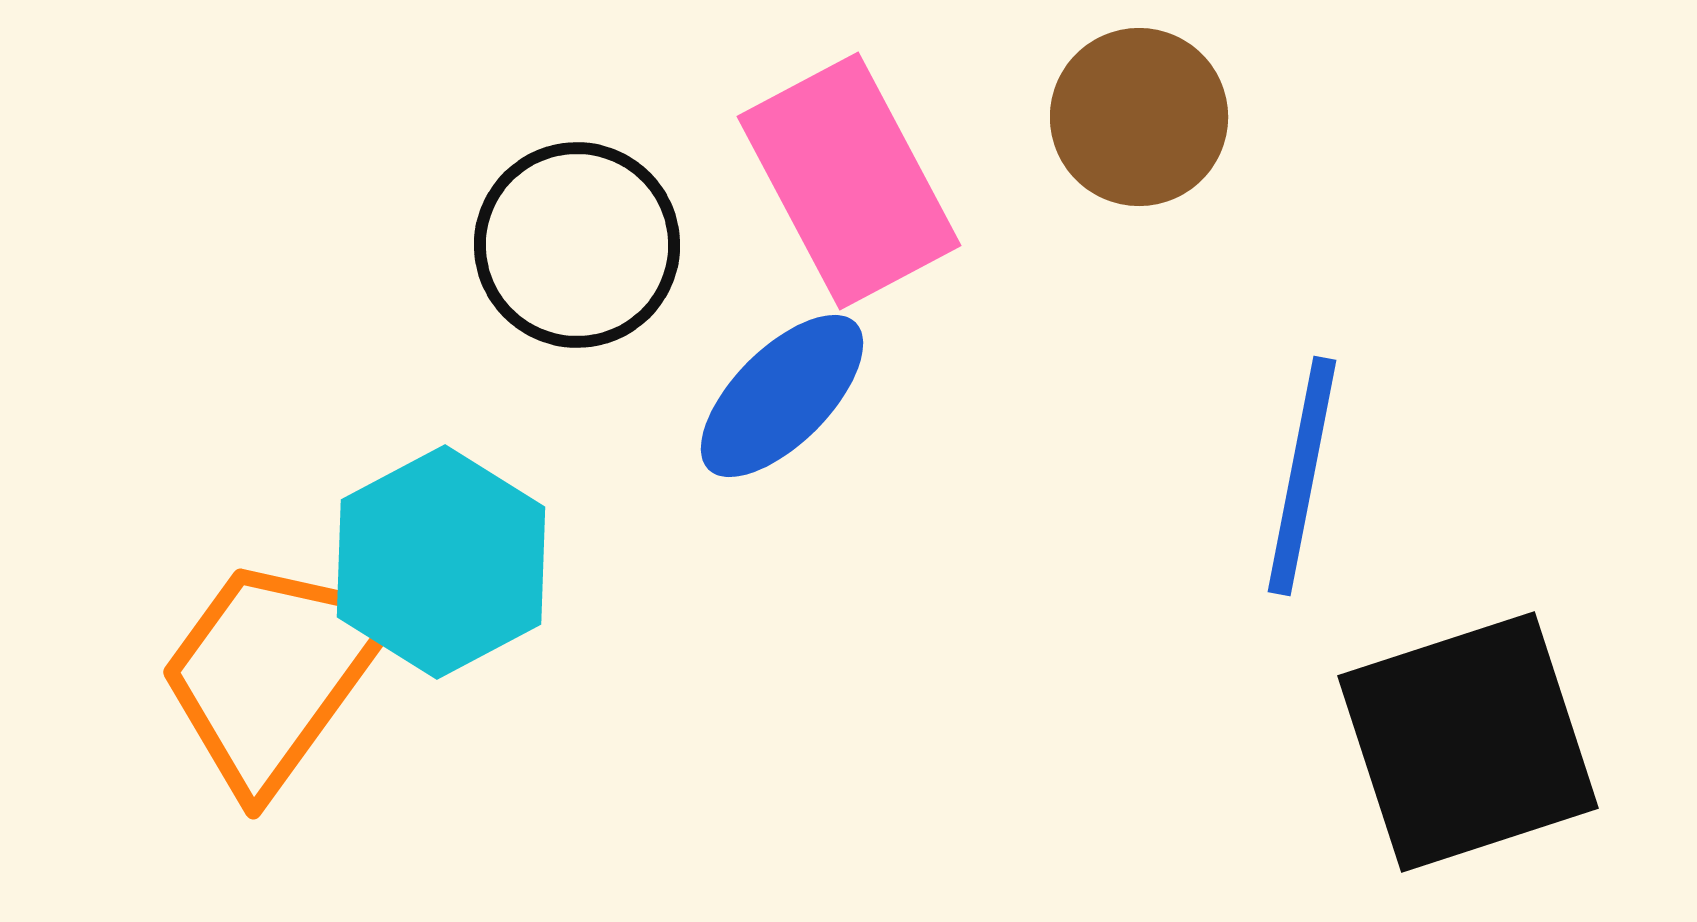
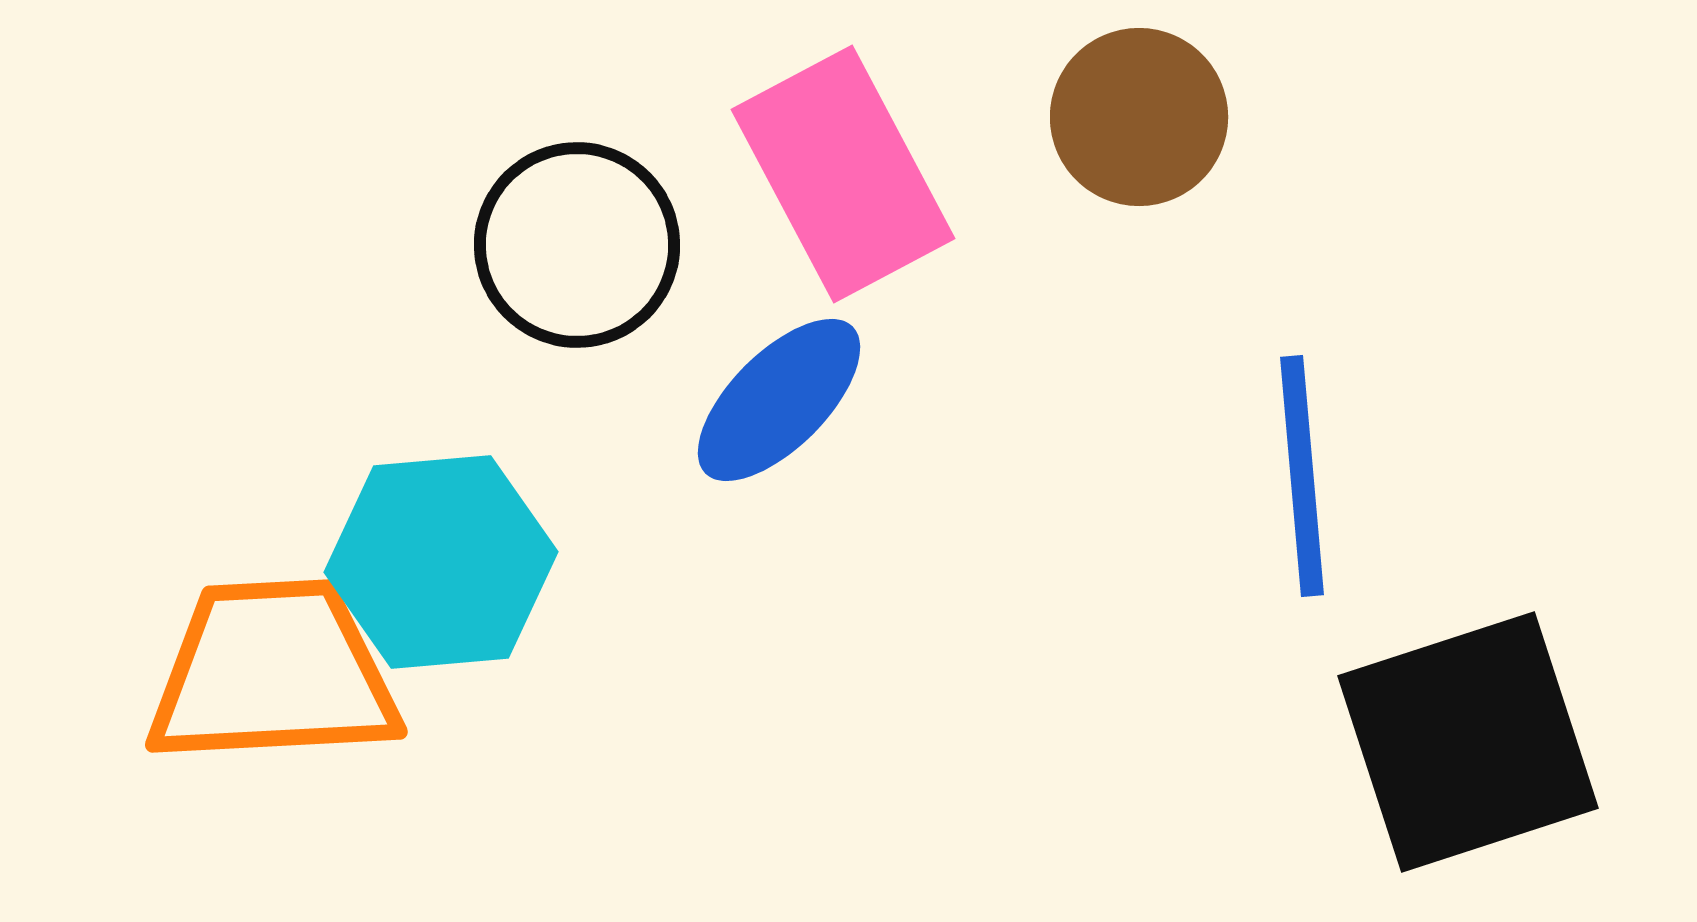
pink rectangle: moved 6 px left, 7 px up
blue ellipse: moved 3 px left, 4 px down
blue line: rotated 16 degrees counterclockwise
cyan hexagon: rotated 23 degrees clockwise
orange trapezoid: rotated 51 degrees clockwise
